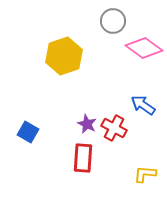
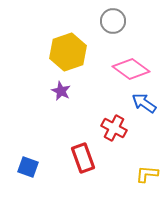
pink diamond: moved 13 px left, 21 px down
yellow hexagon: moved 4 px right, 4 px up
blue arrow: moved 1 px right, 2 px up
purple star: moved 26 px left, 33 px up
blue square: moved 35 px down; rotated 10 degrees counterclockwise
red rectangle: rotated 24 degrees counterclockwise
yellow L-shape: moved 2 px right
